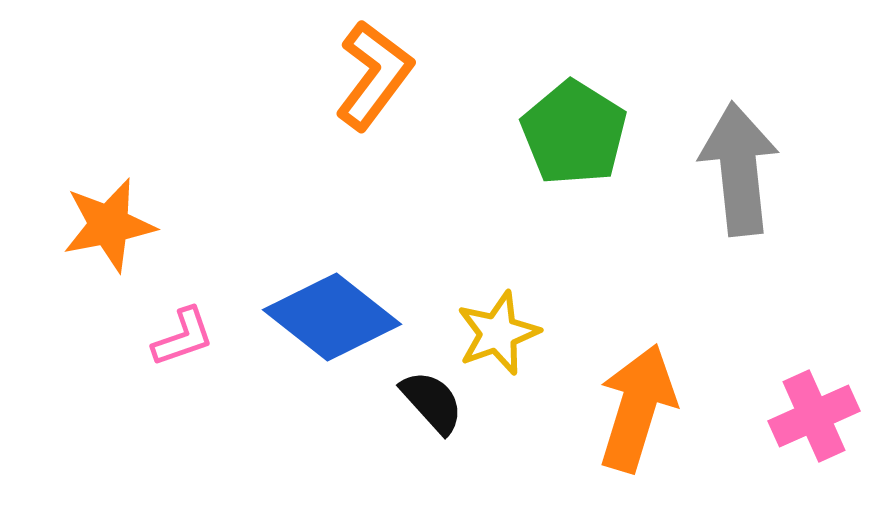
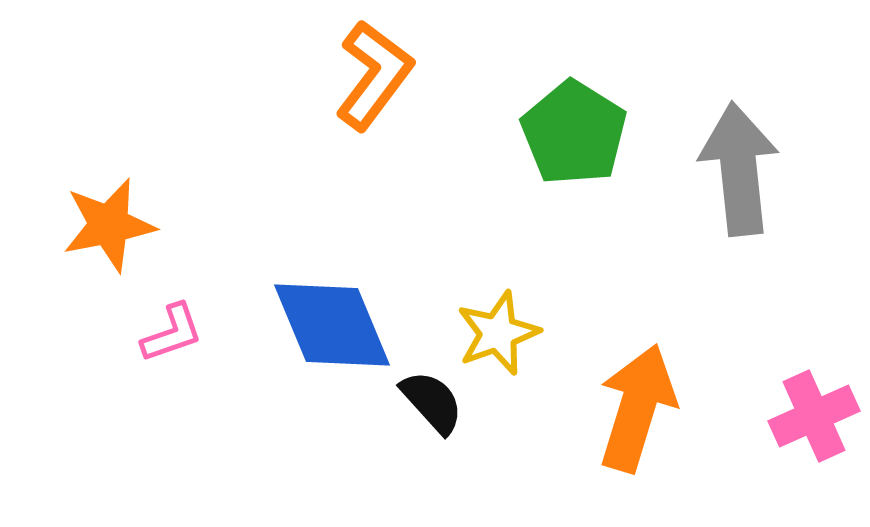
blue diamond: moved 8 px down; rotated 29 degrees clockwise
pink L-shape: moved 11 px left, 4 px up
